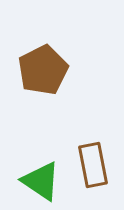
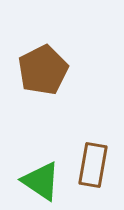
brown rectangle: rotated 21 degrees clockwise
